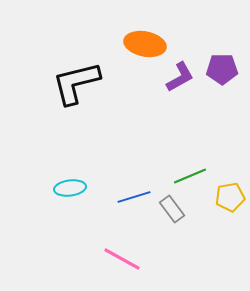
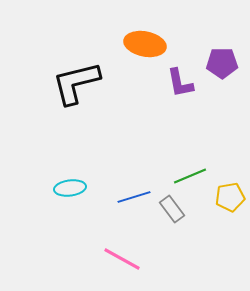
purple pentagon: moved 6 px up
purple L-shape: moved 6 px down; rotated 108 degrees clockwise
